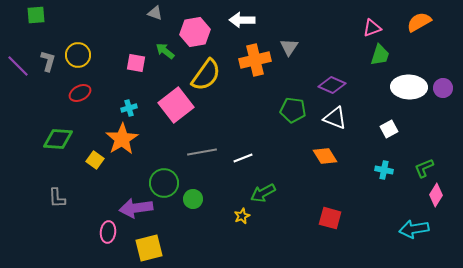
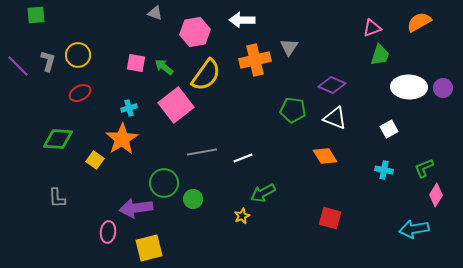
green arrow at (165, 51): moved 1 px left, 16 px down
